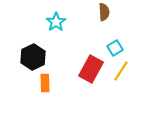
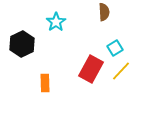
black hexagon: moved 11 px left, 13 px up
yellow line: rotated 10 degrees clockwise
